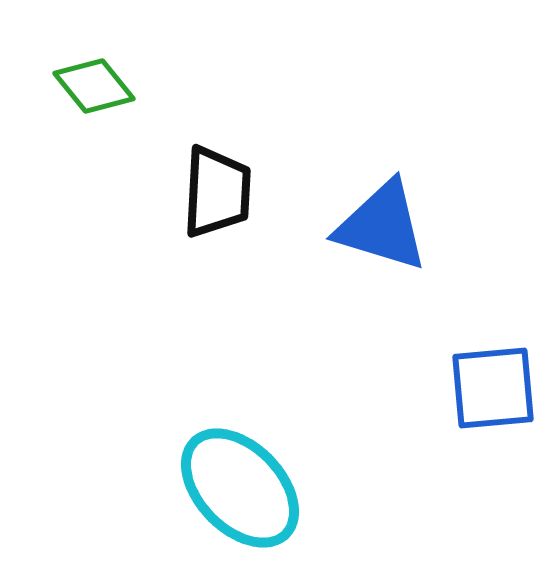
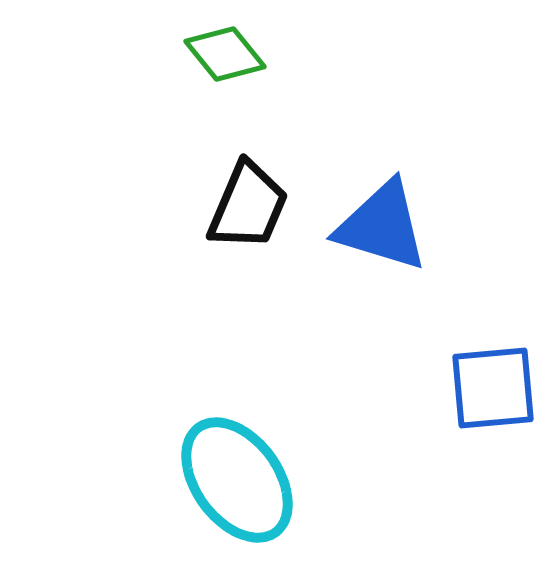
green diamond: moved 131 px right, 32 px up
black trapezoid: moved 31 px right, 14 px down; rotated 20 degrees clockwise
cyan ellipse: moved 3 px left, 8 px up; rotated 8 degrees clockwise
